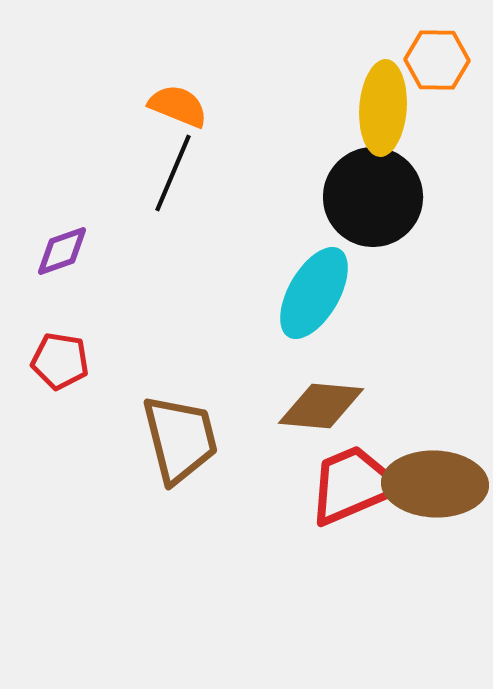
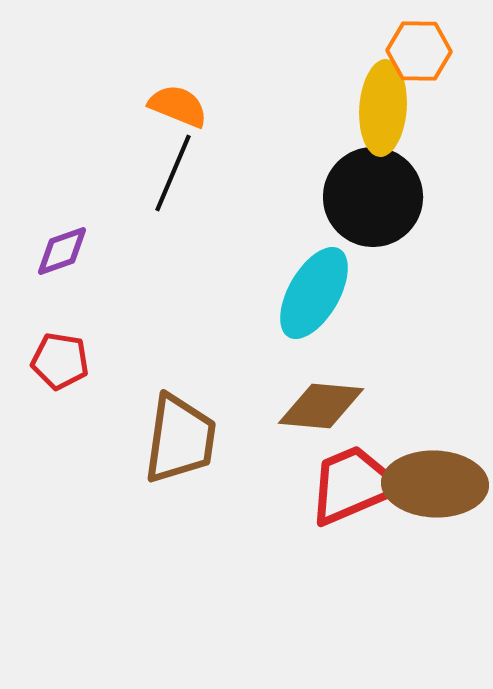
orange hexagon: moved 18 px left, 9 px up
brown trapezoid: rotated 22 degrees clockwise
